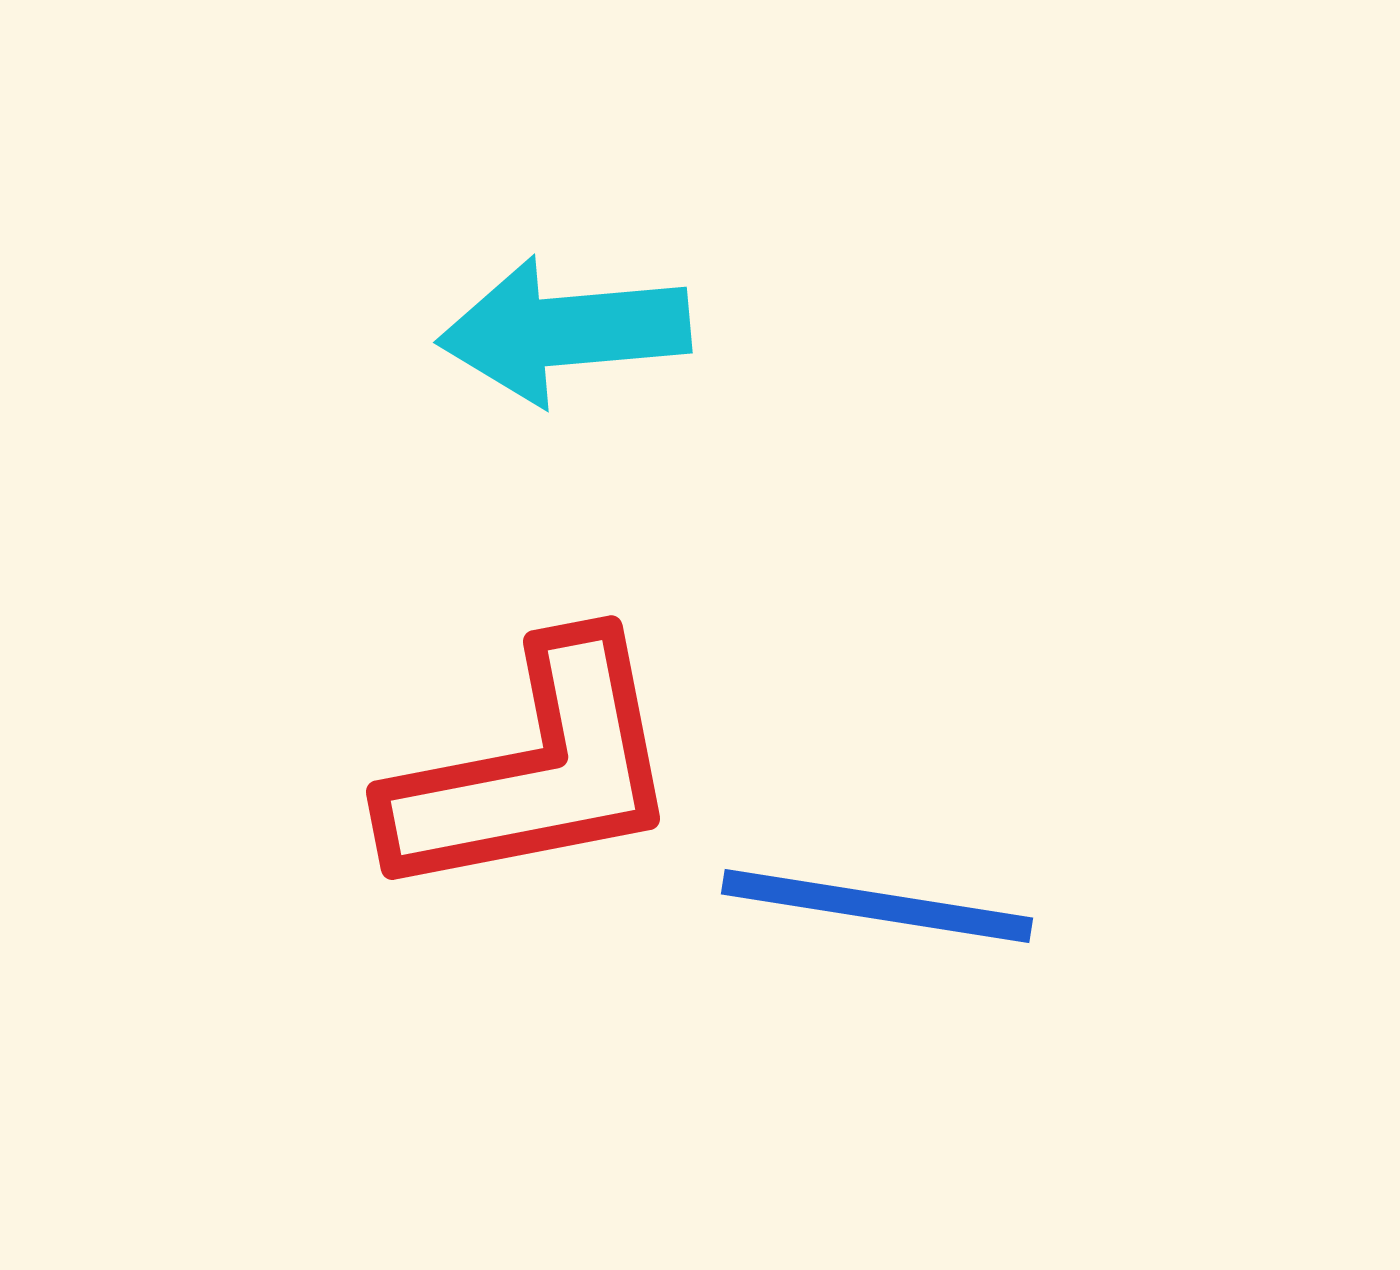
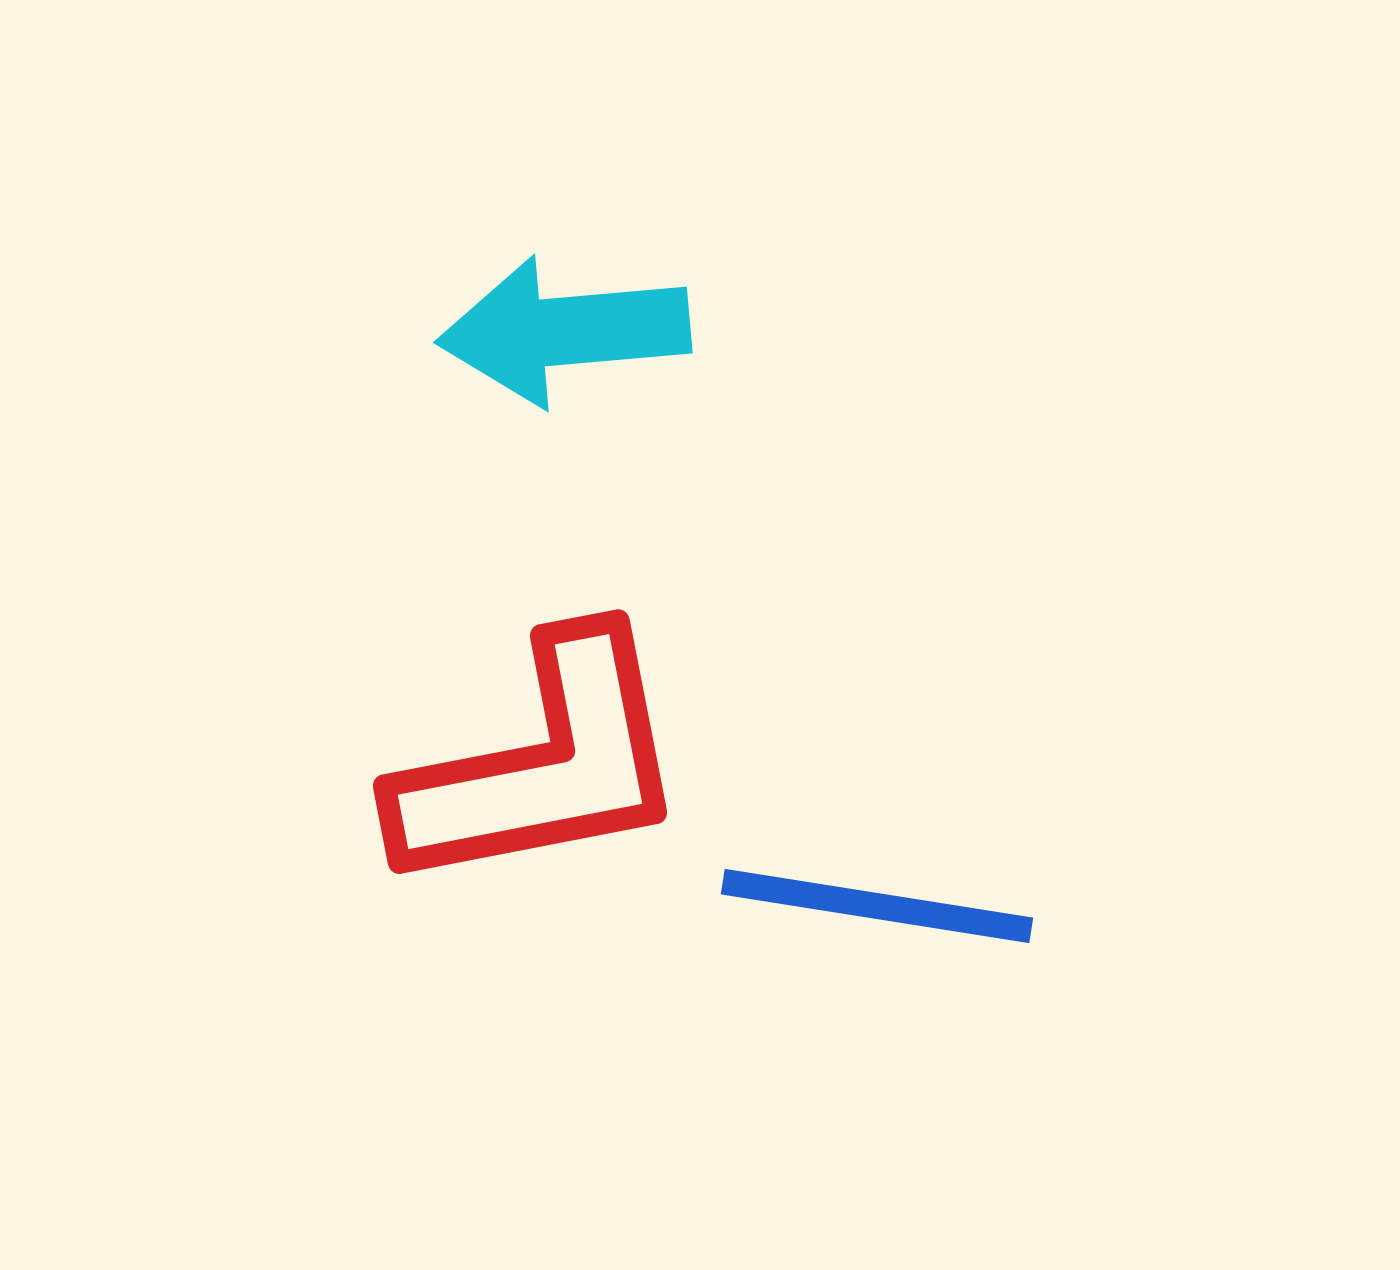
red L-shape: moved 7 px right, 6 px up
